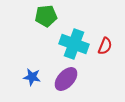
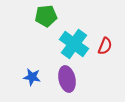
cyan cross: rotated 16 degrees clockwise
purple ellipse: moved 1 px right; rotated 55 degrees counterclockwise
